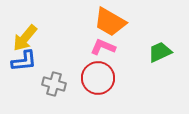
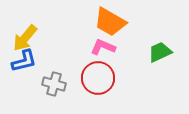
blue L-shape: rotated 8 degrees counterclockwise
